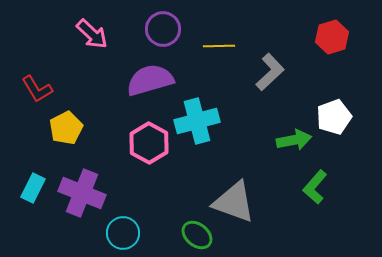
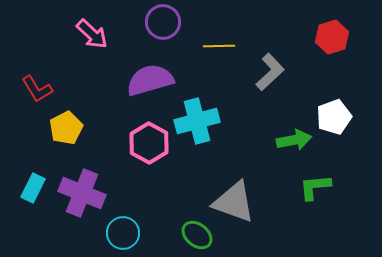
purple circle: moved 7 px up
green L-shape: rotated 44 degrees clockwise
